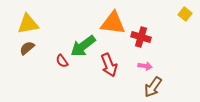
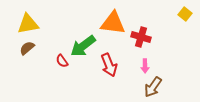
pink arrow: rotated 80 degrees clockwise
